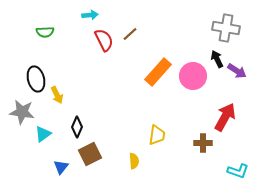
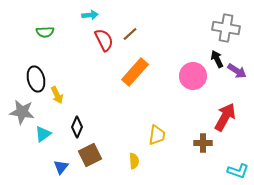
orange rectangle: moved 23 px left
brown square: moved 1 px down
